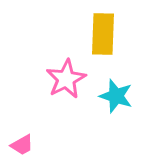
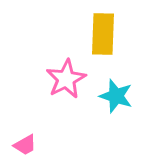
pink trapezoid: moved 3 px right
